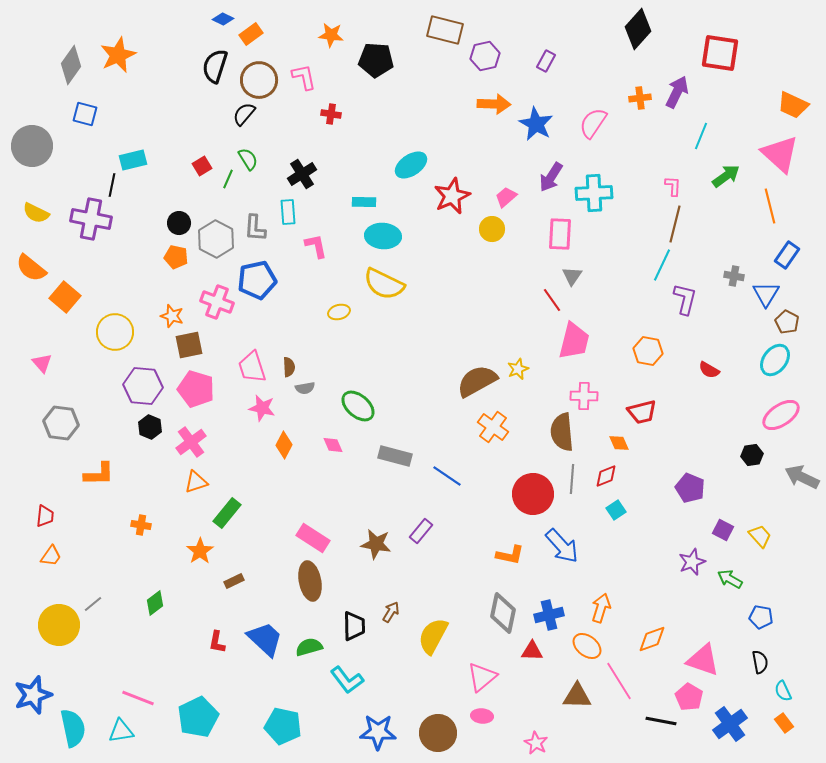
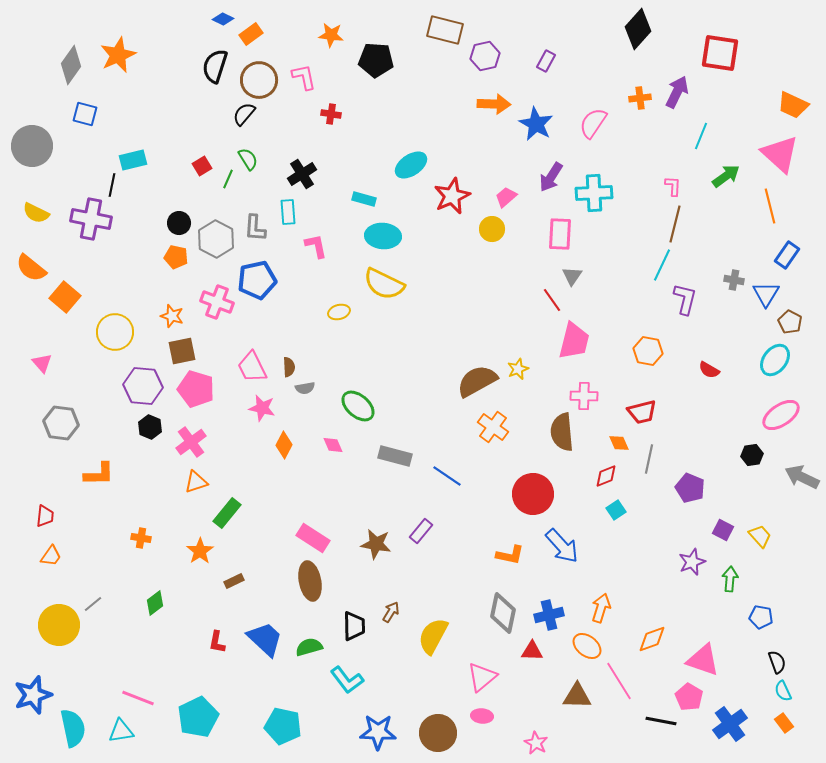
cyan rectangle at (364, 202): moved 3 px up; rotated 15 degrees clockwise
gray cross at (734, 276): moved 4 px down
brown pentagon at (787, 322): moved 3 px right
brown square at (189, 345): moved 7 px left, 6 px down
pink trapezoid at (252, 367): rotated 8 degrees counterclockwise
gray line at (572, 479): moved 77 px right, 20 px up; rotated 8 degrees clockwise
orange cross at (141, 525): moved 13 px down
green arrow at (730, 579): rotated 65 degrees clockwise
black semicircle at (760, 662): moved 17 px right; rotated 10 degrees counterclockwise
